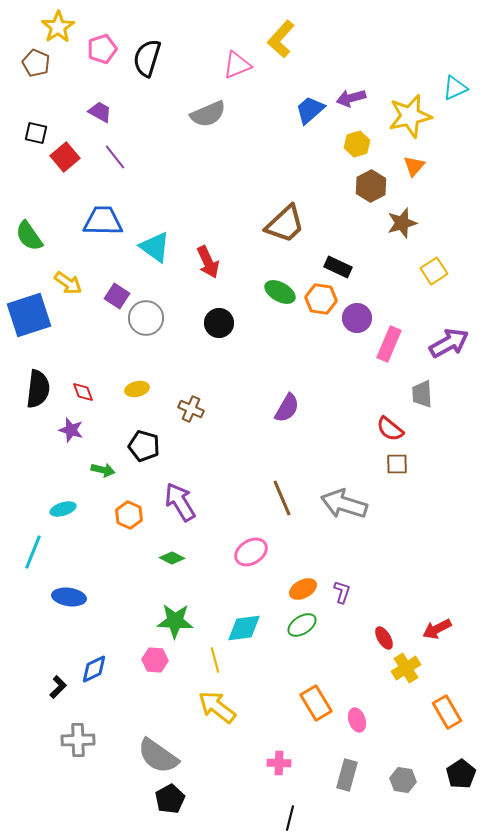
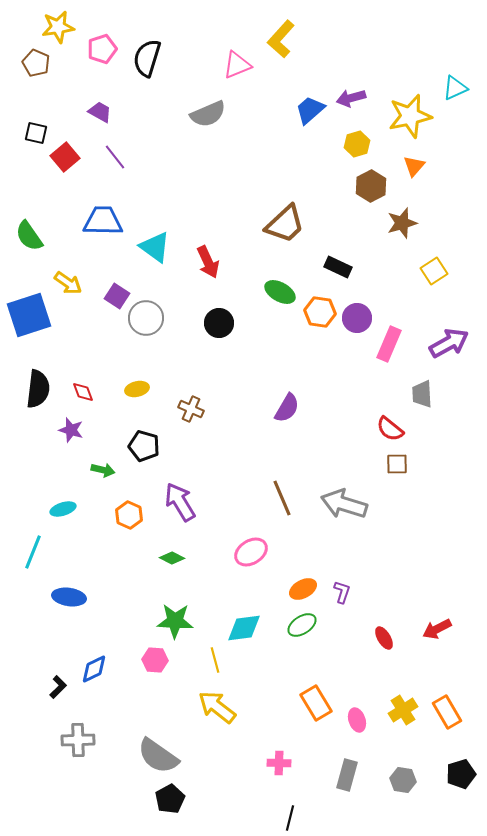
yellow star at (58, 27): rotated 24 degrees clockwise
orange hexagon at (321, 299): moved 1 px left, 13 px down
yellow cross at (406, 668): moved 3 px left, 42 px down
black pentagon at (461, 774): rotated 16 degrees clockwise
